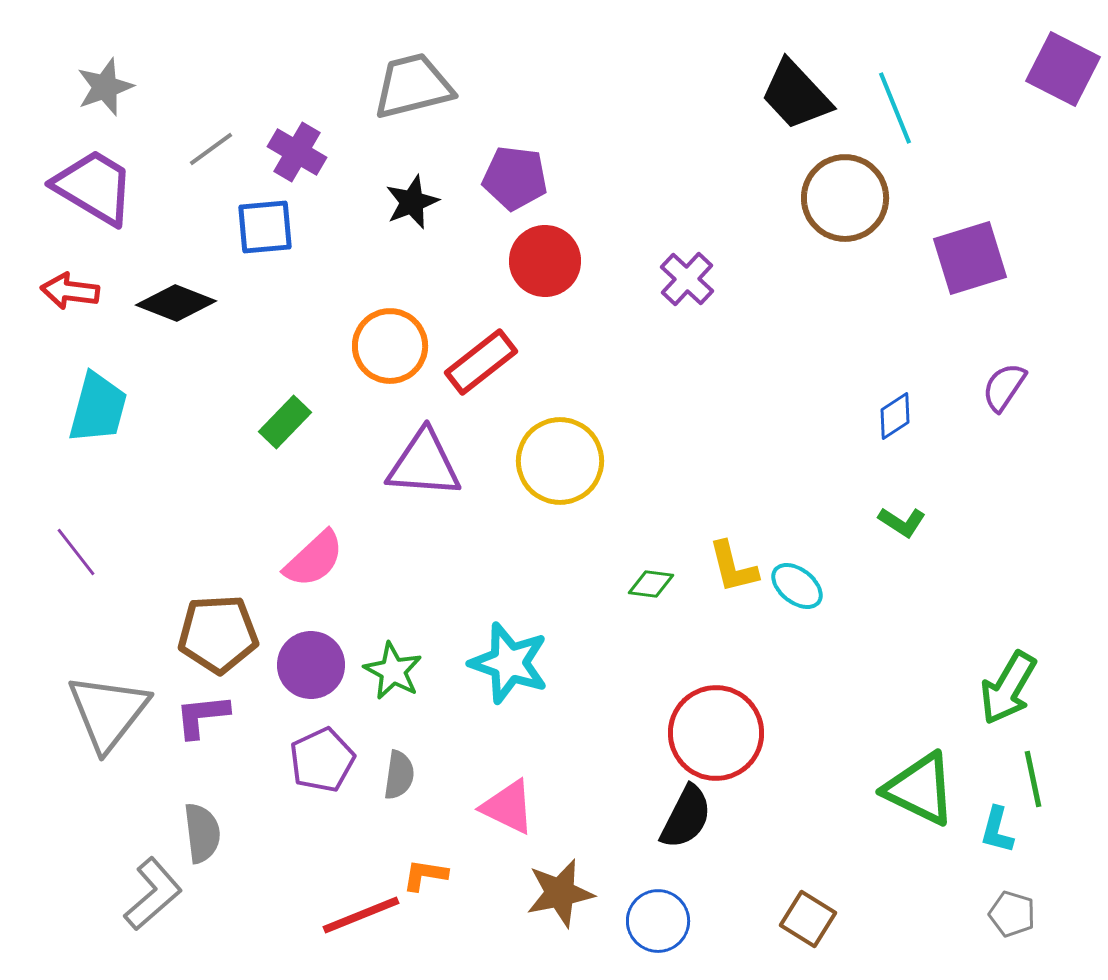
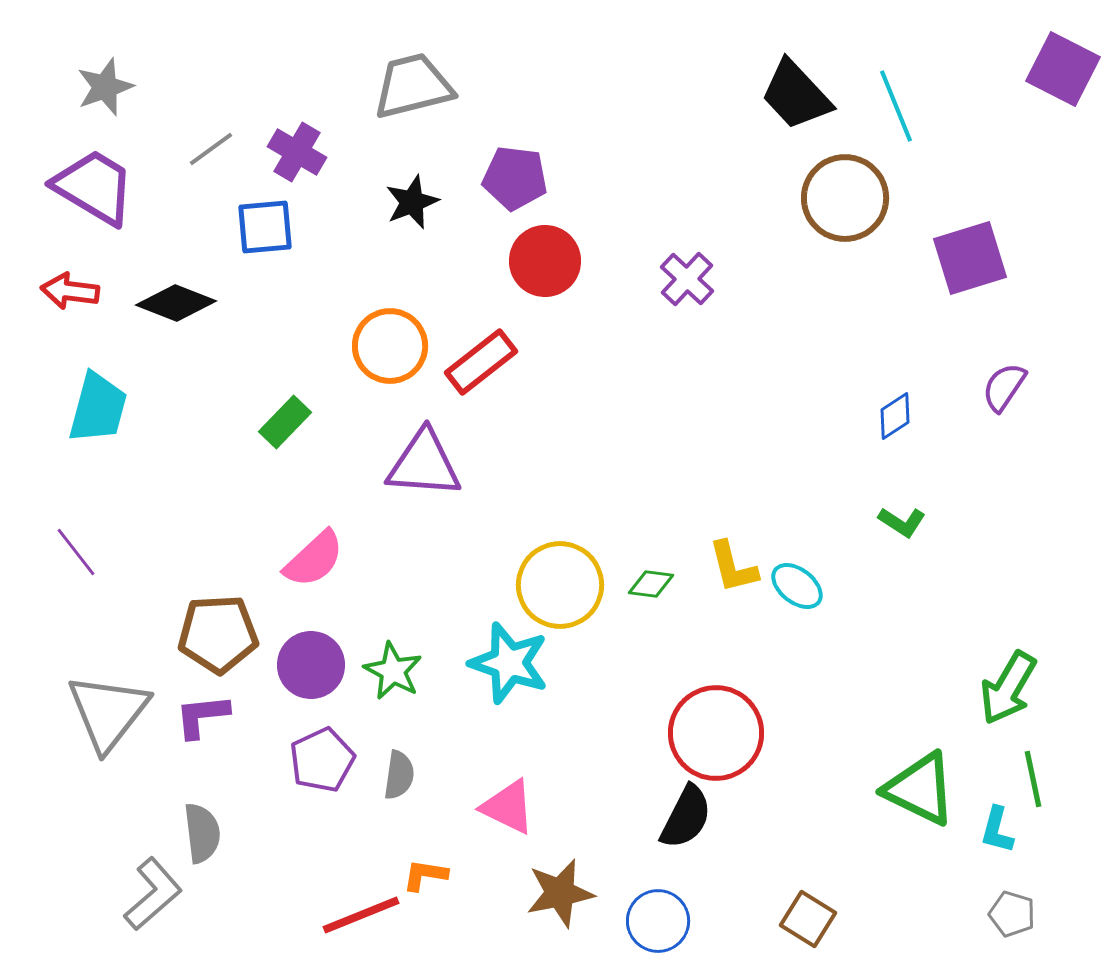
cyan line at (895, 108): moved 1 px right, 2 px up
yellow circle at (560, 461): moved 124 px down
